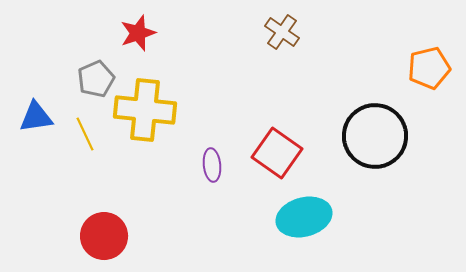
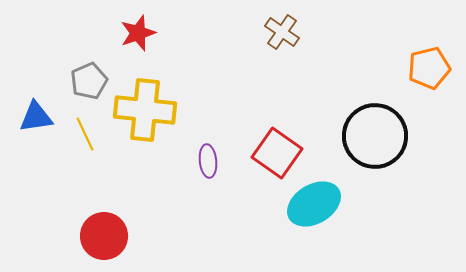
gray pentagon: moved 7 px left, 2 px down
purple ellipse: moved 4 px left, 4 px up
cyan ellipse: moved 10 px right, 13 px up; rotated 16 degrees counterclockwise
